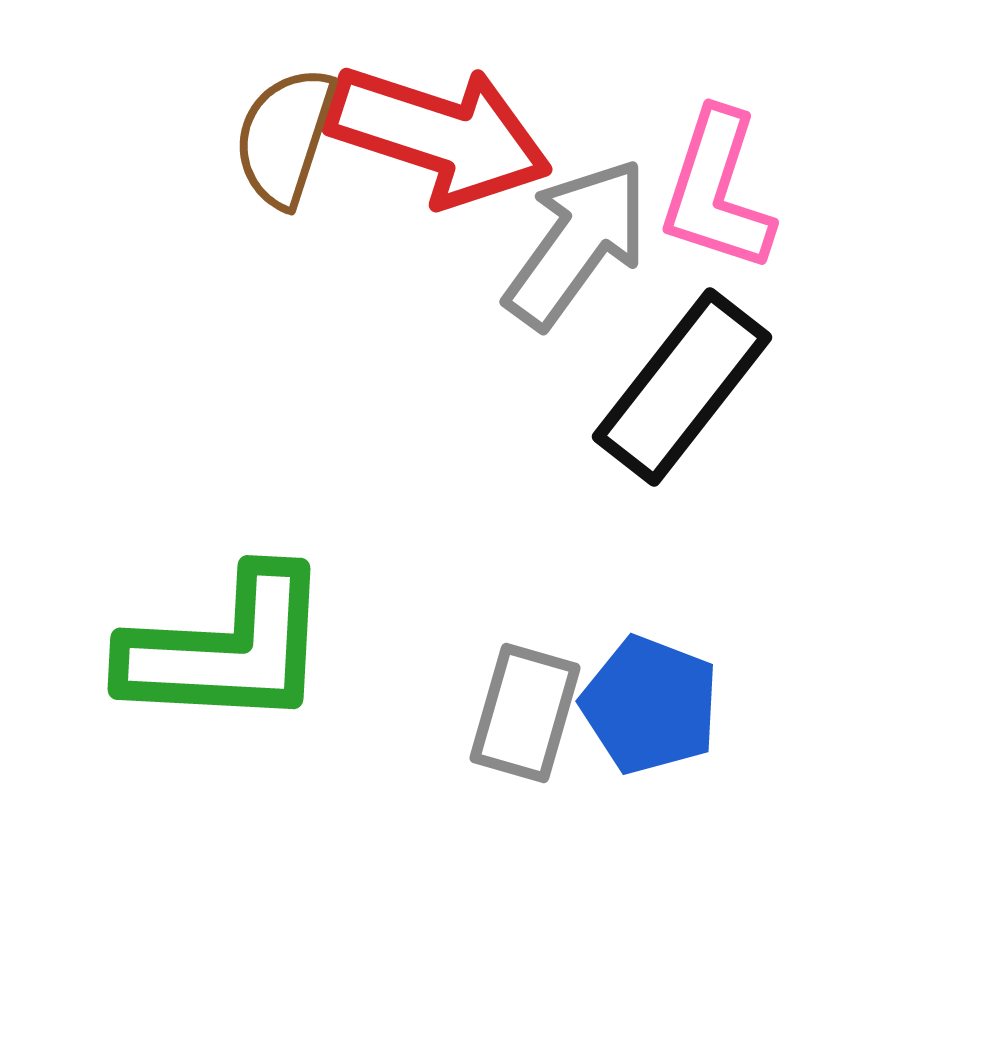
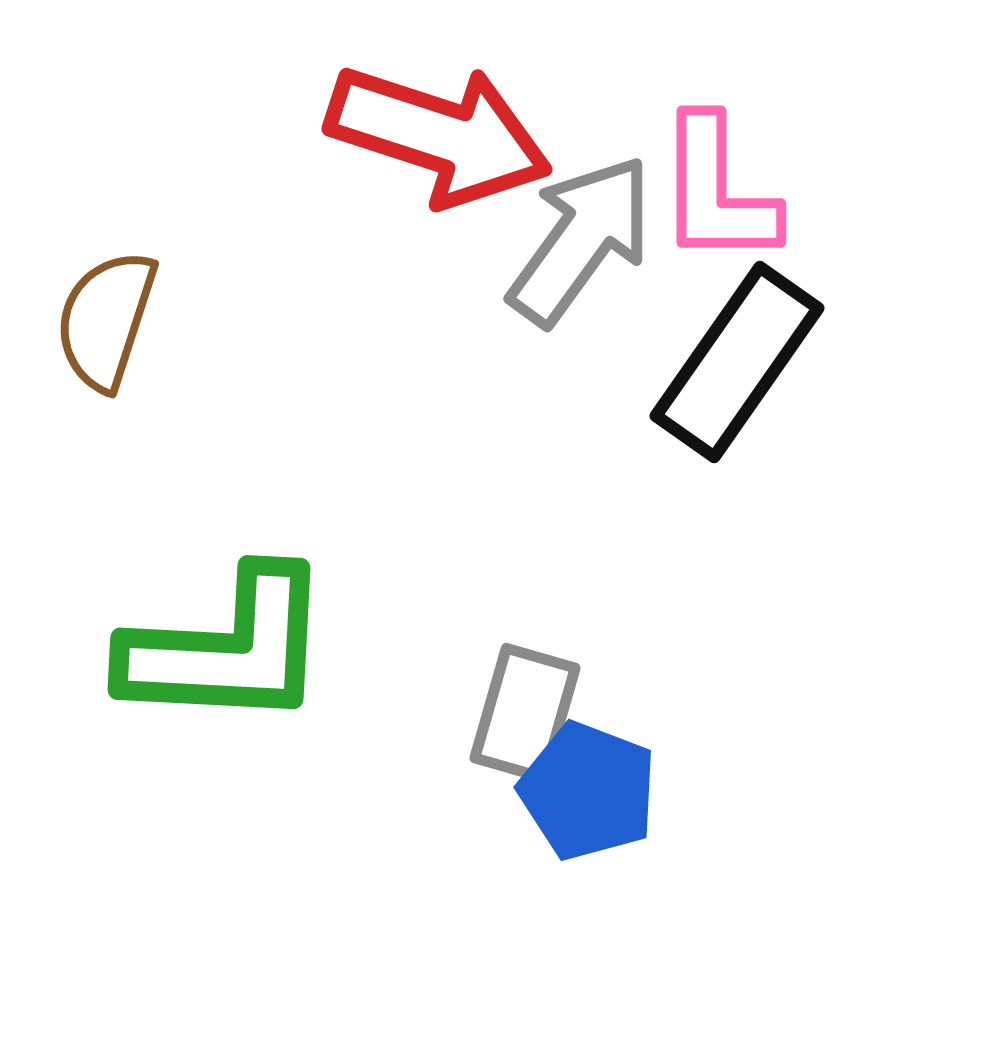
brown semicircle: moved 179 px left, 183 px down
pink L-shape: rotated 18 degrees counterclockwise
gray arrow: moved 4 px right, 3 px up
black rectangle: moved 55 px right, 25 px up; rotated 3 degrees counterclockwise
blue pentagon: moved 62 px left, 86 px down
